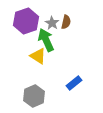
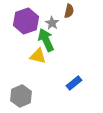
brown semicircle: moved 3 px right, 11 px up
yellow triangle: rotated 18 degrees counterclockwise
gray hexagon: moved 13 px left
